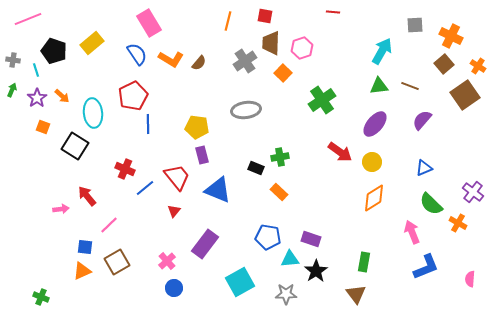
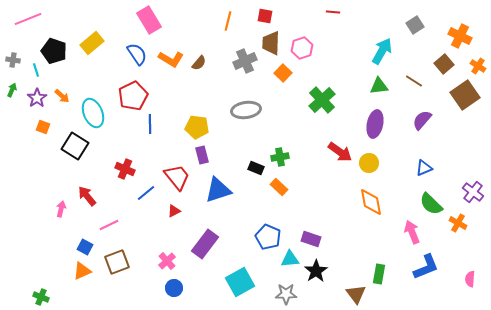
pink rectangle at (149, 23): moved 3 px up
gray square at (415, 25): rotated 30 degrees counterclockwise
orange cross at (451, 36): moved 9 px right
gray cross at (245, 61): rotated 10 degrees clockwise
brown line at (410, 86): moved 4 px right, 5 px up; rotated 12 degrees clockwise
green cross at (322, 100): rotated 8 degrees counterclockwise
cyan ellipse at (93, 113): rotated 16 degrees counterclockwise
blue line at (148, 124): moved 2 px right
purple ellipse at (375, 124): rotated 28 degrees counterclockwise
yellow circle at (372, 162): moved 3 px left, 1 px down
blue line at (145, 188): moved 1 px right, 5 px down
blue triangle at (218, 190): rotated 40 degrees counterclockwise
orange rectangle at (279, 192): moved 5 px up
orange diamond at (374, 198): moved 3 px left, 4 px down; rotated 68 degrees counterclockwise
pink arrow at (61, 209): rotated 70 degrees counterclockwise
red triangle at (174, 211): rotated 24 degrees clockwise
pink line at (109, 225): rotated 18 degrees clockwise
blue pentagon at (268, 237): rotated 15 degrees clockwise
blue square at (85, 247): rotated 21 degrees clockwise
brown square at (117, 262): rotated 10 degrees clockwise
green rectangle at (364, 262): moved 15 px right, 12 px down
